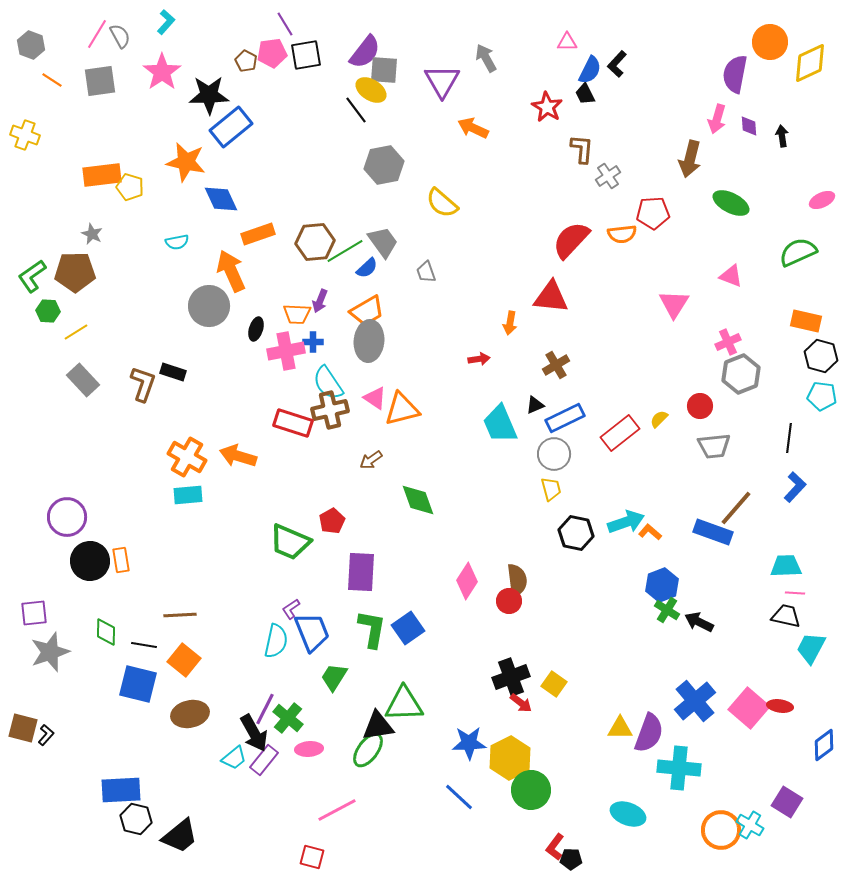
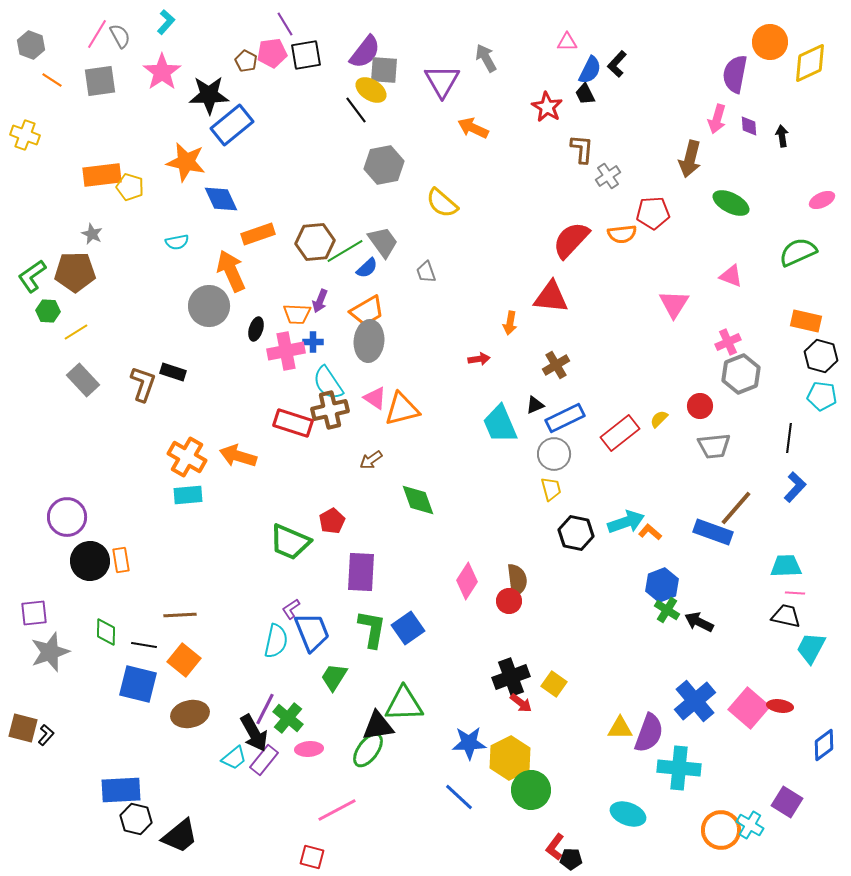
blue rectangle at (231, 127): moved 1 px right, 2 px up
